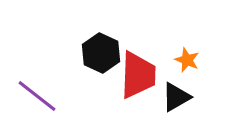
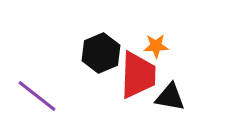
black hexagon: rotated 12 degrees clockwise
orange star: moved 31 px left, 14 px up; rotated 25 degrees counterclockwise
black triangle: moved 6 px left; rotated 40 degrees clockwise
